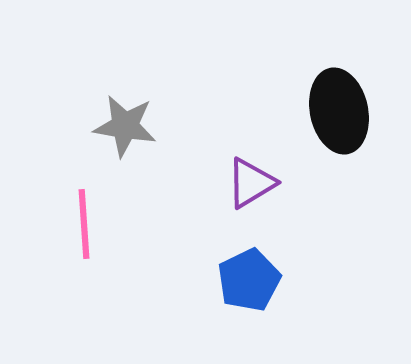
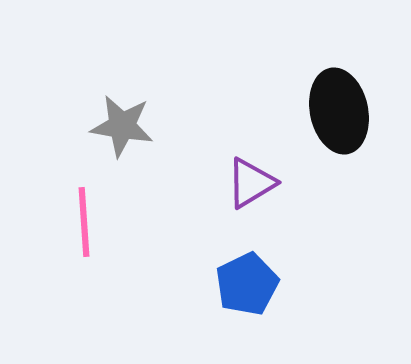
gray star: moved 3 px left
pink line: moved 2 px up
blue pentagon: moved 2 px left, 4 px down
